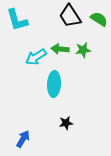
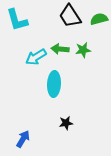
green semicircle: rotated 48 degrees counterclockwise
